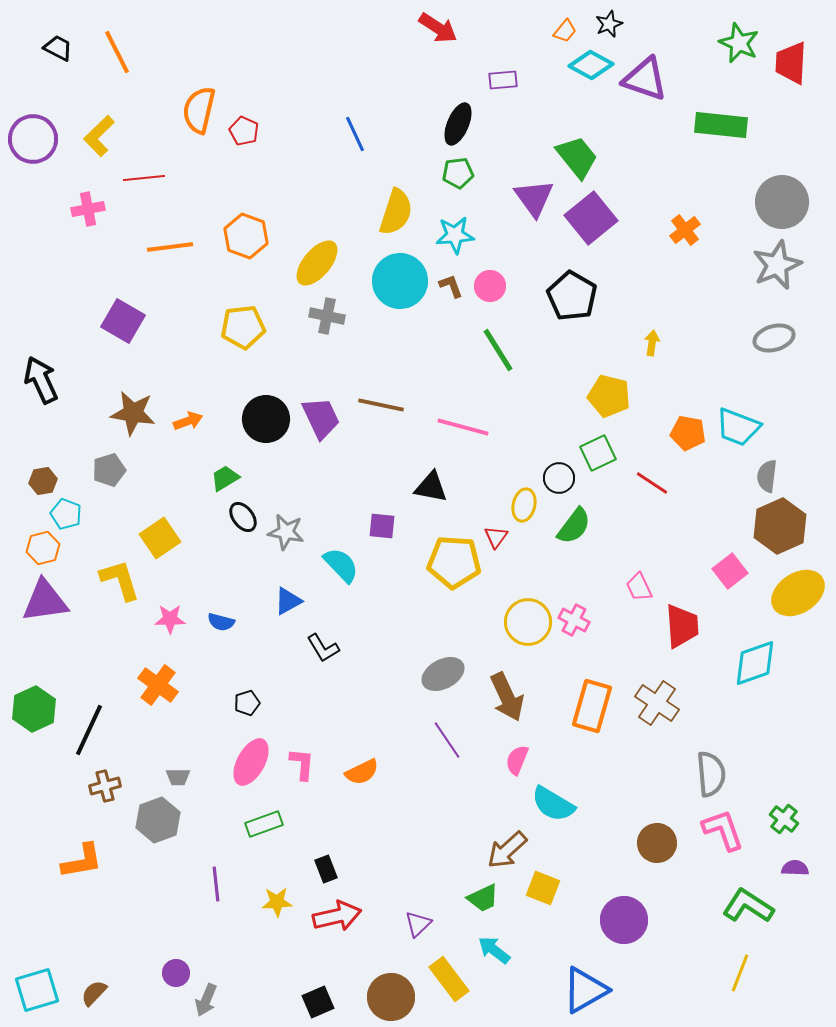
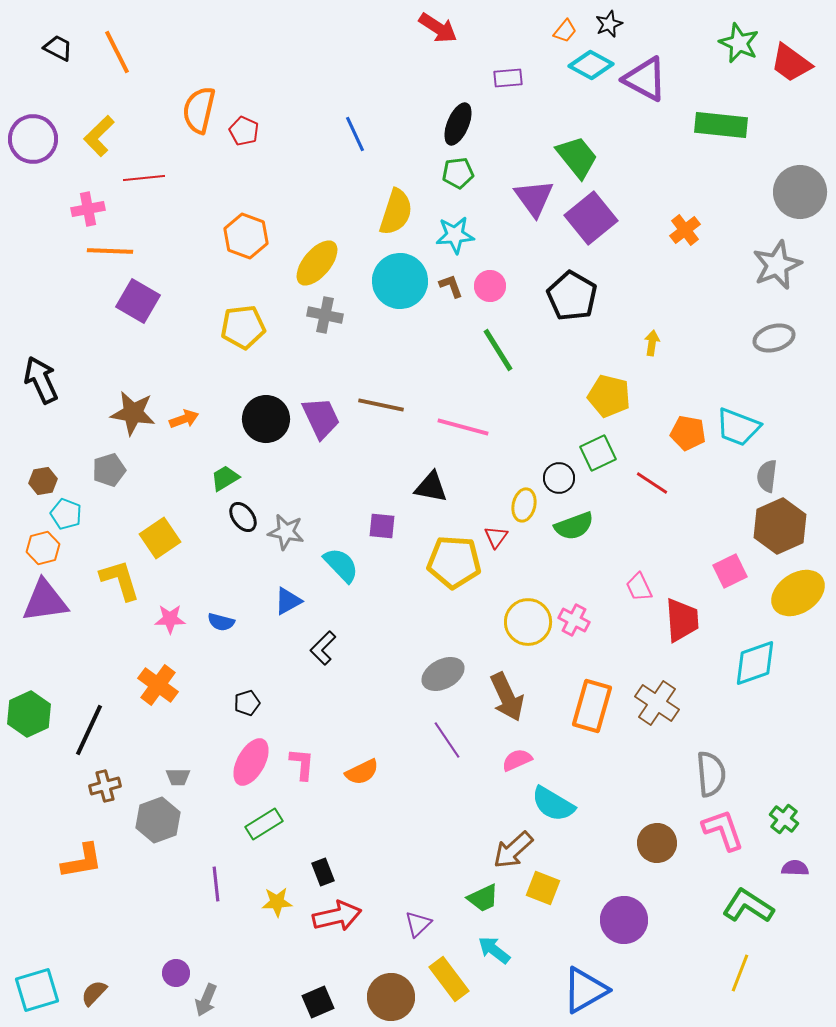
red trapezoid at (791, 63): rotated 57 degrees counterclockwise
purple triangle at (645, 79): rotated 9 degrees clockwise
purple rectangle at (503, 80): moved 5 px right, 2 px up
gray circle at (782, 202): moved 18 px right, 10 px up
orange line at (170, 247): moved 60 px left, 4 px down; rotated 9 degrees clockwise
gray cross at (327, 316): moved 2 px left, 1 px up
purple square at (123, 321): moved 15 px right, 20 px up
orange arrow at (188, 421): moved 4 px left, 2 px up
green semicircle at (574, 526): rotated 33 degrees clockwise
pink square at (730, 571): rotated 12 degrees clockwise
red trapezoid at (682, 626): moved 6 px up
black L-shape at (323, 648): rotated 76 degrees clockwise
green hexagon at (34, 709): moved 5 px left, 5 px down
pink semicircle at (517, 760): rotated 44 degrees clockwise
green rectangle at (264, 824): rotated 12 degrees counterclockwise
brown arrow at (507, 850): moved 6 px right
black rectangle at (326, 869): moved 3 px left, 3 px down
